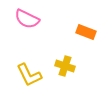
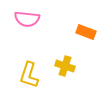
pink semicircle: rotated 20 degrees counterclockwise
yellow L-shape: rotated 44 degrees clockwise
